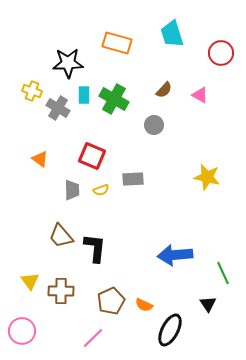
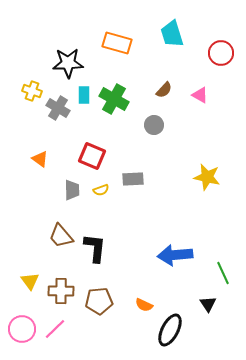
brown pentagon: moved 12 px left; rotated 20 degrees clockwise
pink circle: moved 2 px up
pink line: moved 38 px left, 9 px up
